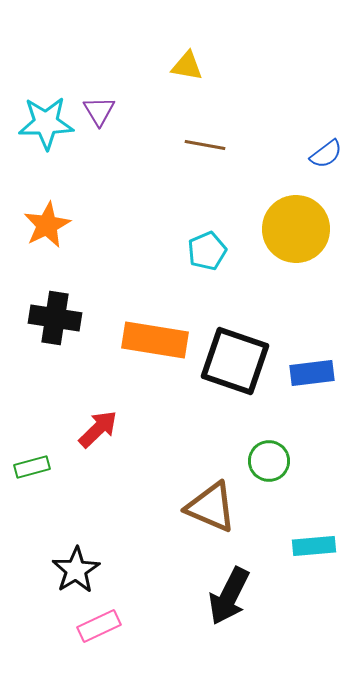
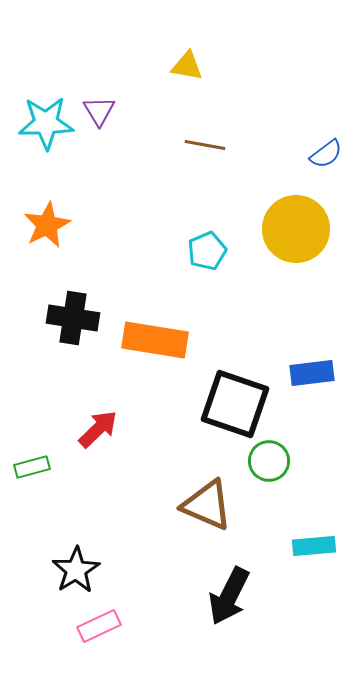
black cross: moved 18 px right
black square: moved 43 px down
brown triangle: moved 4 px left, 2 px up
